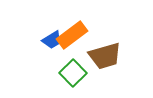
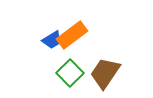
brown trapezoid: moved 17 px down; rotated 140 degrees clockwise
green square: moved 3 px left
